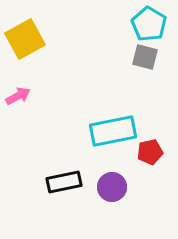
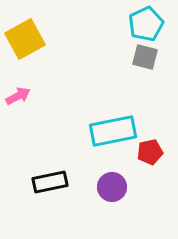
cyan pentagon: moved 3 px left; rotated 16 degrees clockwise
black rectangle: moved 14 px left
